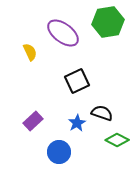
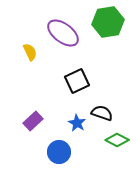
blue star: rotated 12 degrees counterclockwise
